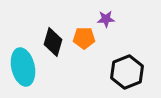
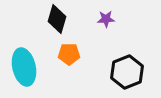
orange pentagon: moved 15 px left, 16 px down
black diamond: moved 4 px right, 23 px up
cyan ellipse: moved 1 px right
